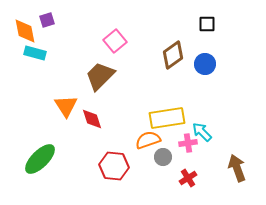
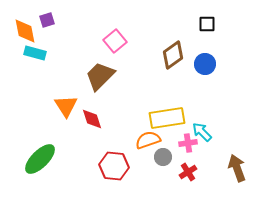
red cross: moved 6 px up
